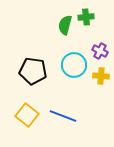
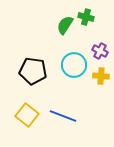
green cross: rotated 21 degrees clockwise
green semicircle: rotated 18 degrees clockwise
